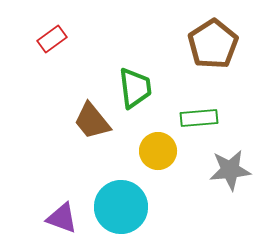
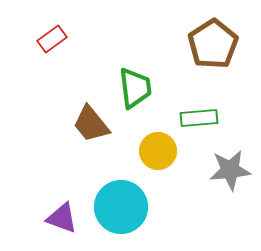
brown trapezoid: moved 1 px left, 3 px down
